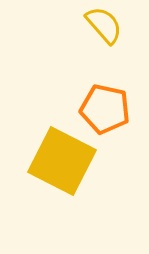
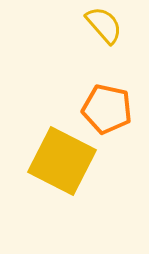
orange pentagon: moved 2 px right
